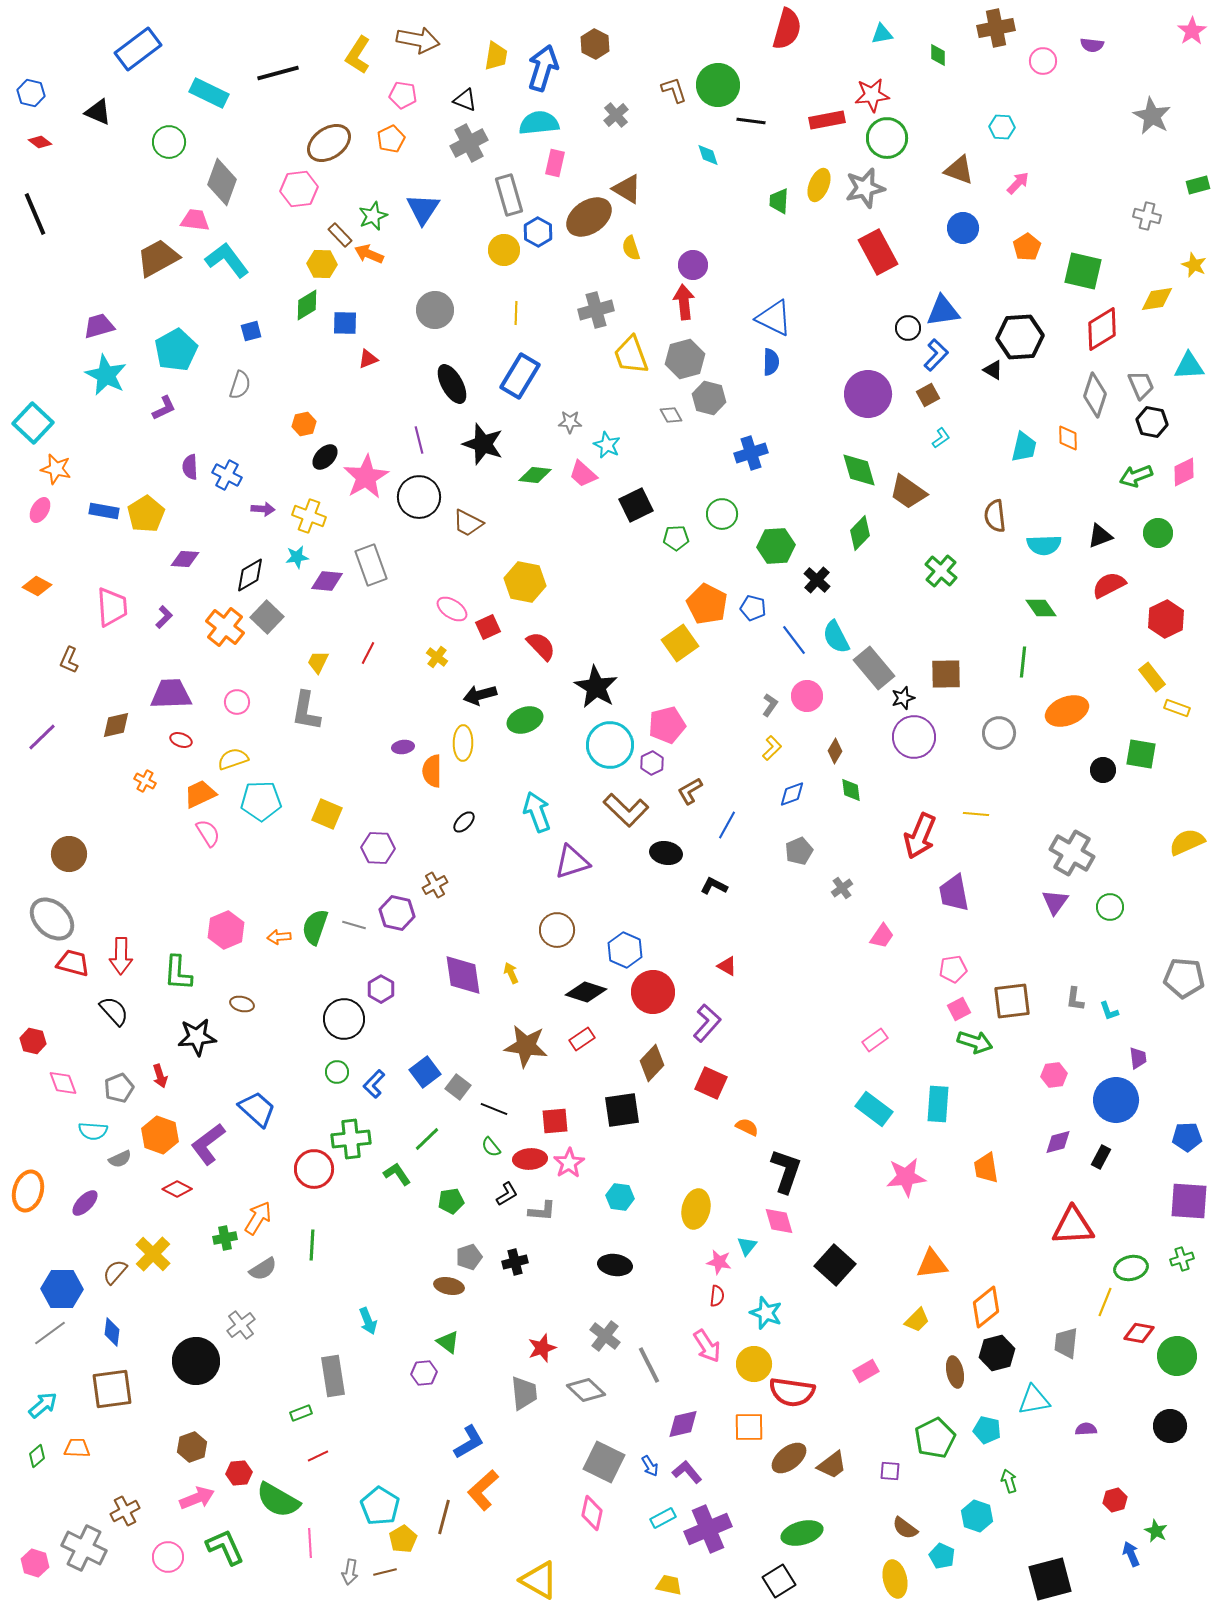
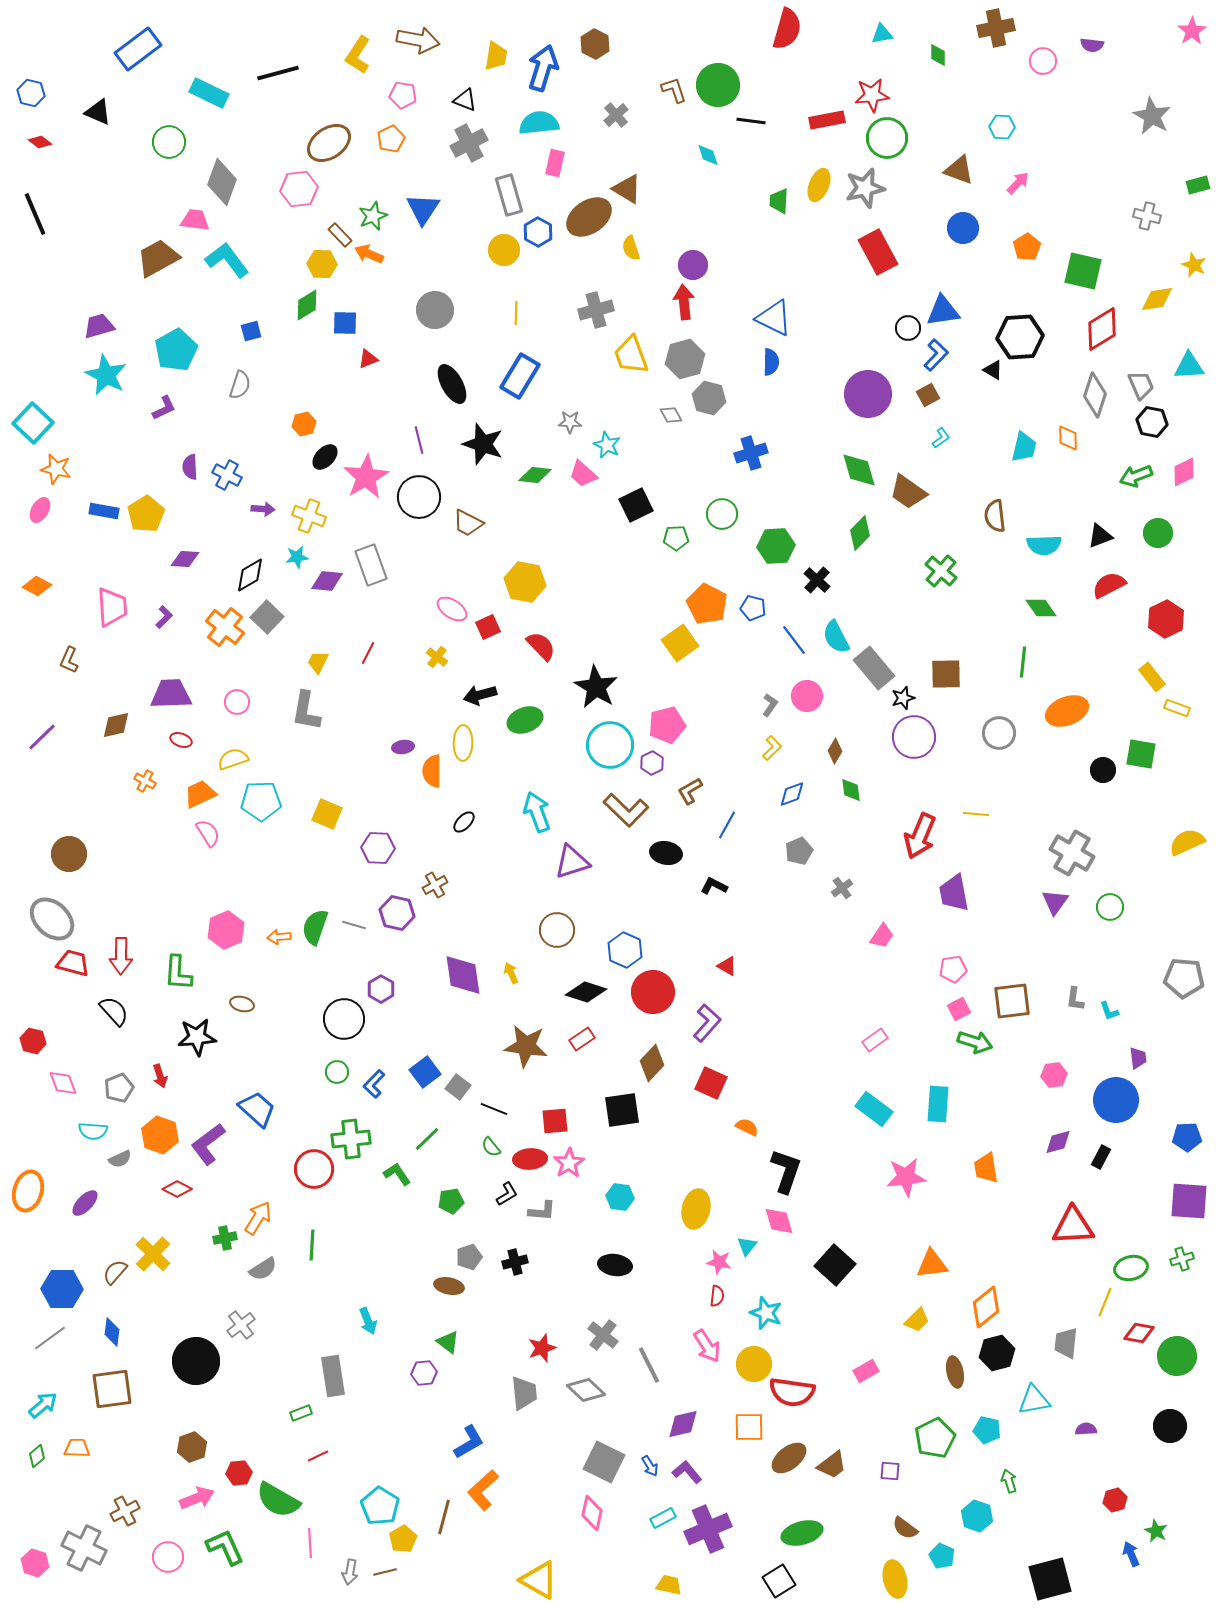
gray line at (50, 1333): moved 5 px down
gray cross at (605, 1336): moved 2 px left, 1 px up
